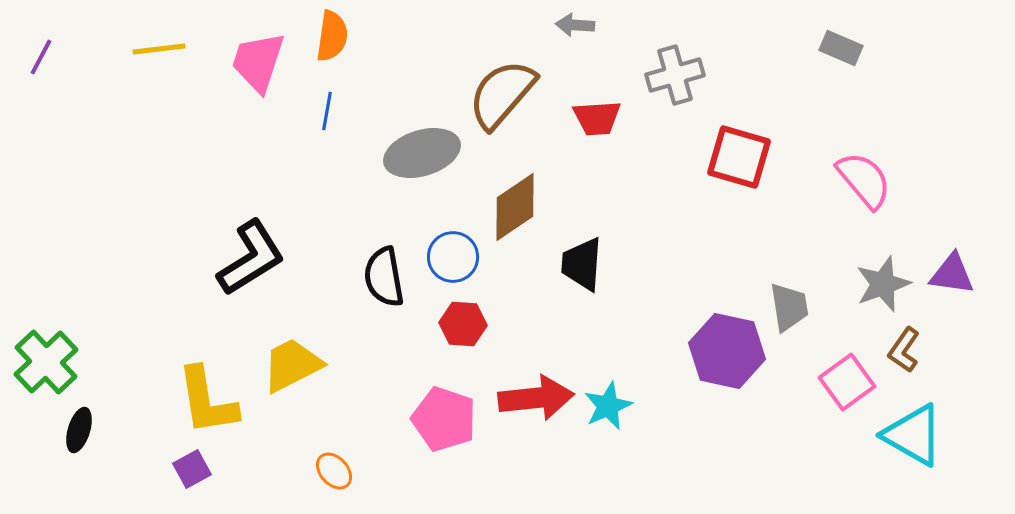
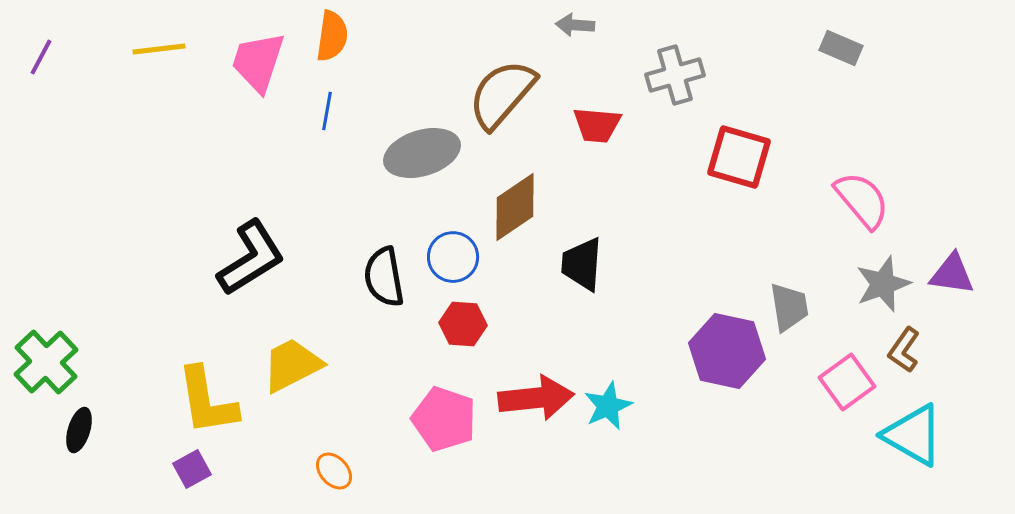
red trapezoid: moved 7 px down; rotated 9 degrees clockwise
pink semicircle: moved 2 px left, 20 px down
